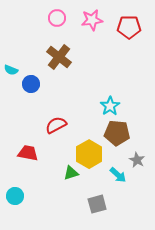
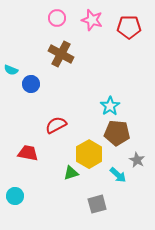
pink star: rotated 25 degrees clockwise
brown cross: moved 2 px right, 3 px up; rotated 10 degrees counterclockwise
